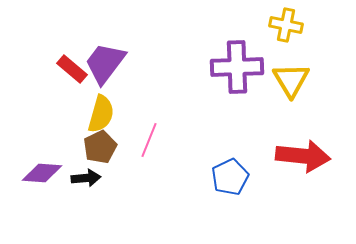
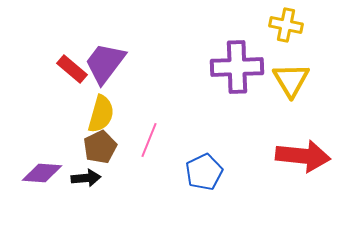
blue pentagon: moved 26 px left, 5 px up
